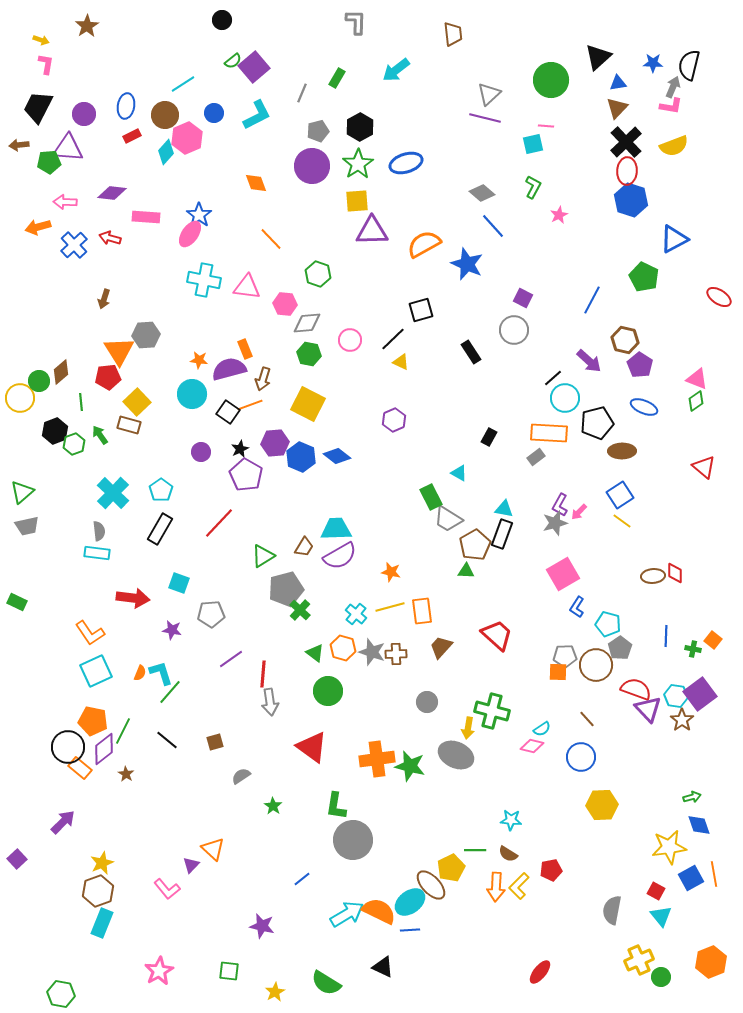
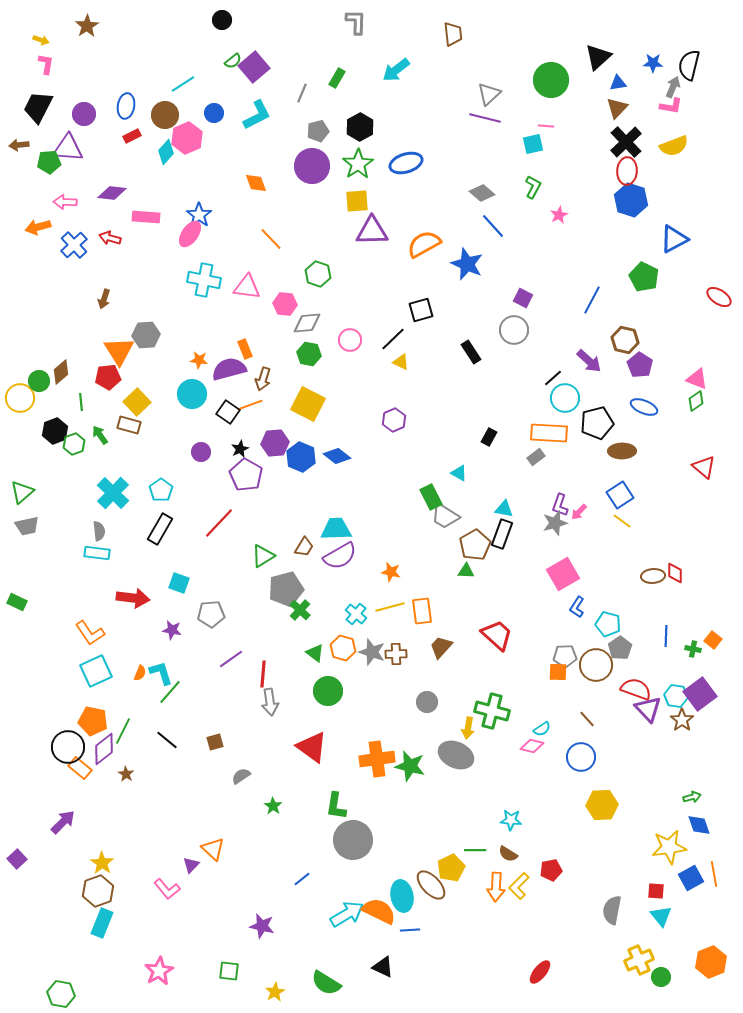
purple L-shape at (560, 505): rotated 10 degrees counterclockwise
gray trapezoid at (448, 519): moved 3 px left, 3 px up
yellow star at (102, 863): rotated 15 degrees counterclockwise
red square at (656, 891): rotated 24 degrees counterclockwise
cyan ellipse at (410, 902): moved 8 px left, 6 px up; rotated 64 degrees counterclockwise
